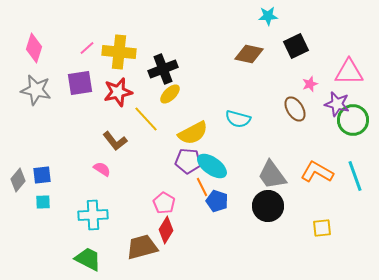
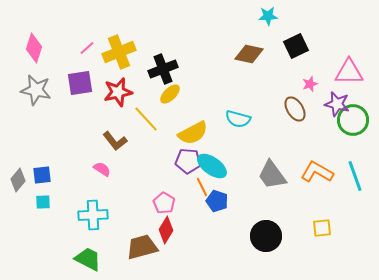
yellow cross: rotated 28 degrees counterclockwise
black circle: moved 2 px left, 30 px down
